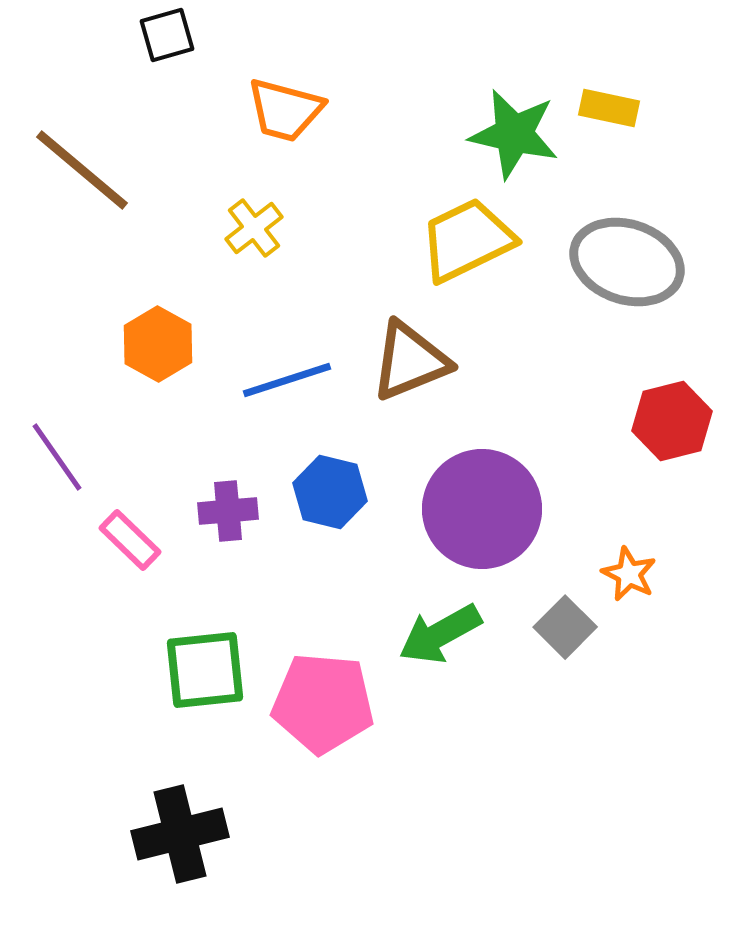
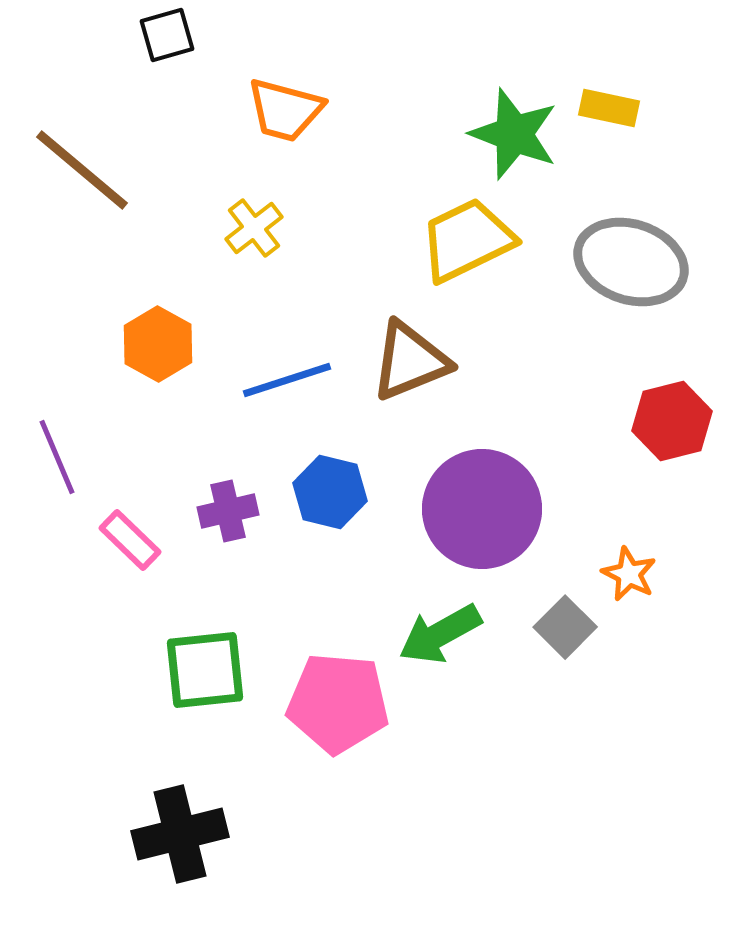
green star: rotated 8 degrees clockwise
gray ellipse: moved 4 px right
purple line: rotated 12 degrees clockwise
purple cross: rotated 8 degrees counterclockwise
pink pentagon: moved 15 px right
